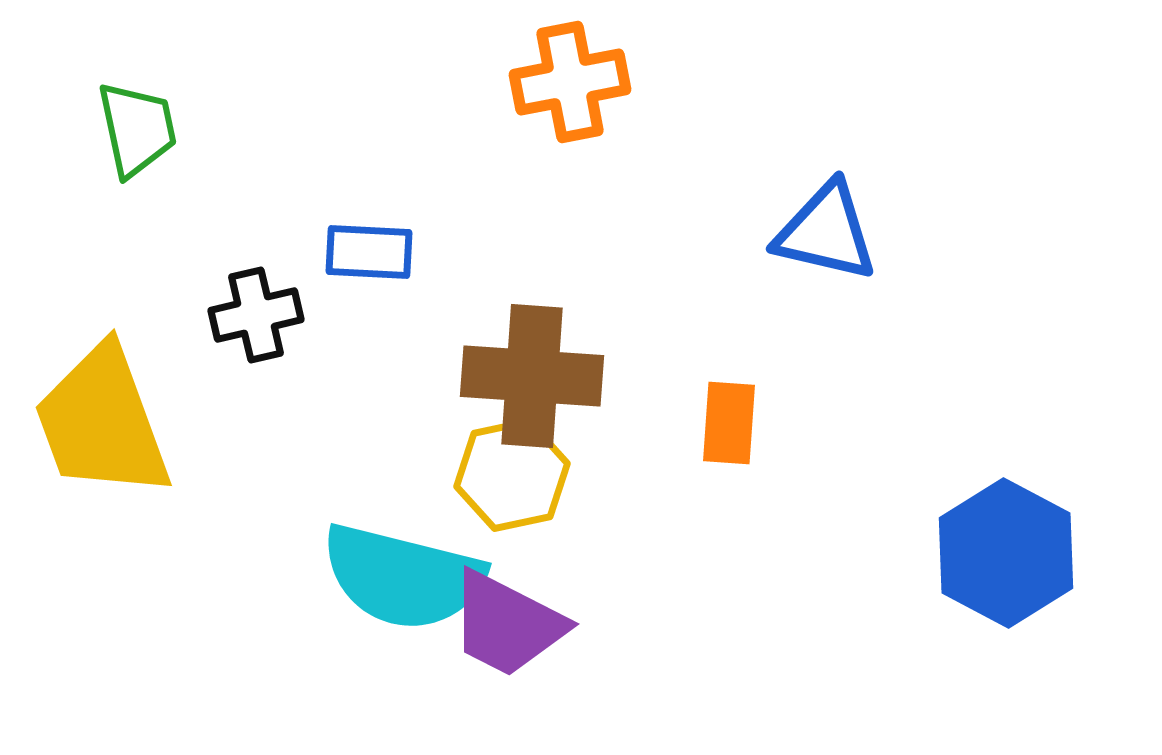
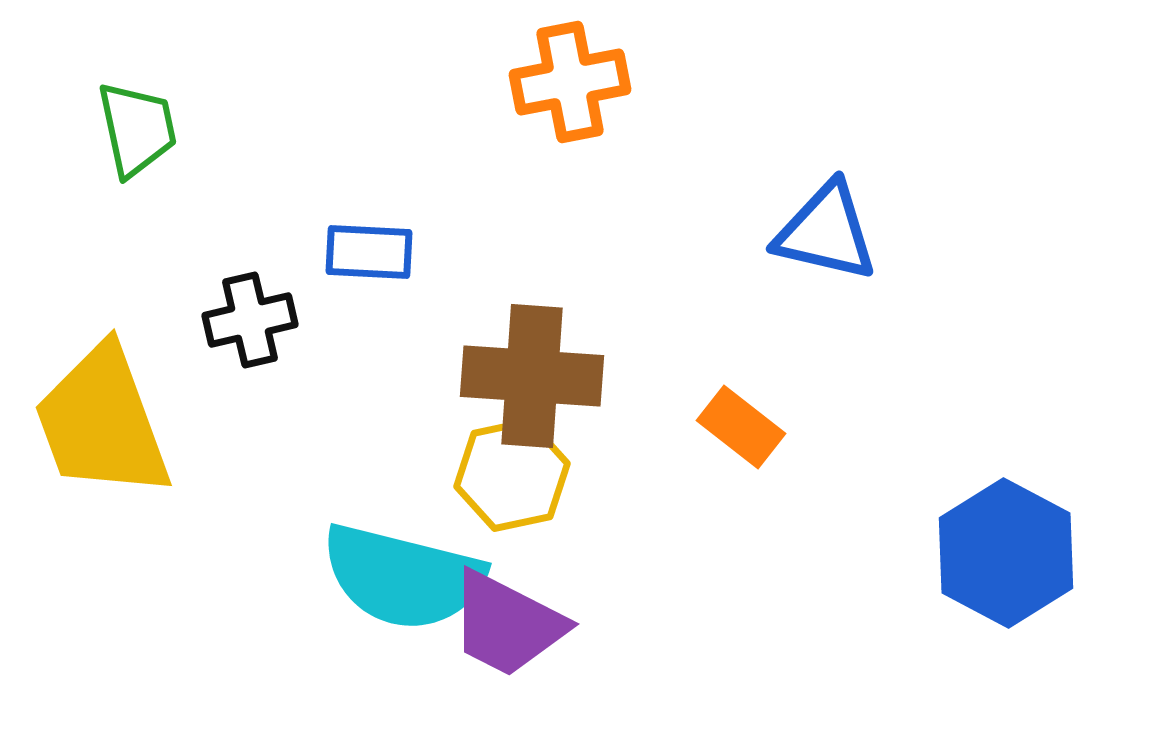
black cross: moved 6 px left, 5 px down
orange rectangle: moved 12 px right, 4 px down; rotated 56 degrees counterclockwise
